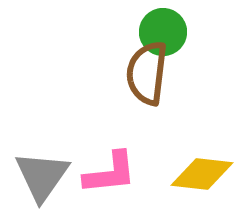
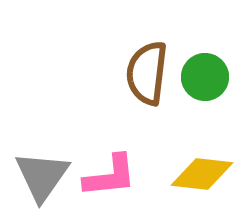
green circle: moved 42 px right, 45 px down
pink L-shape: moved 3 px down
